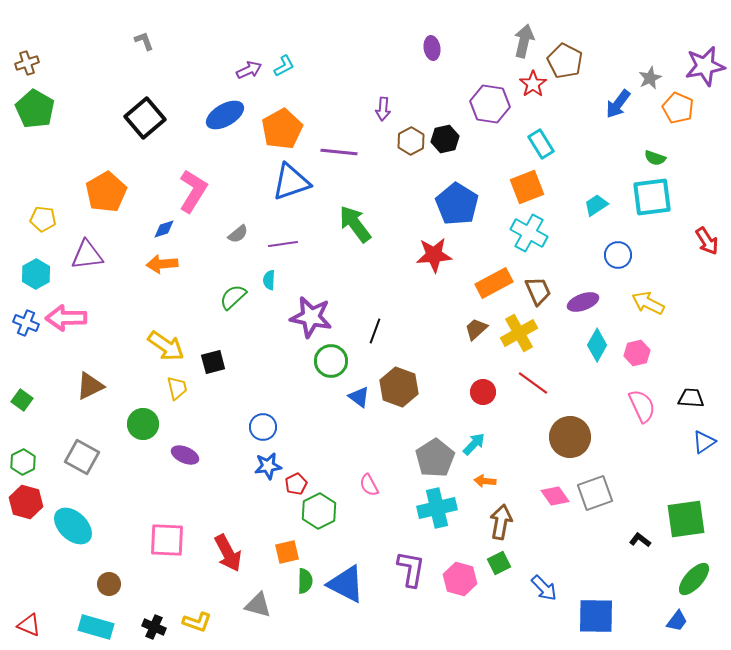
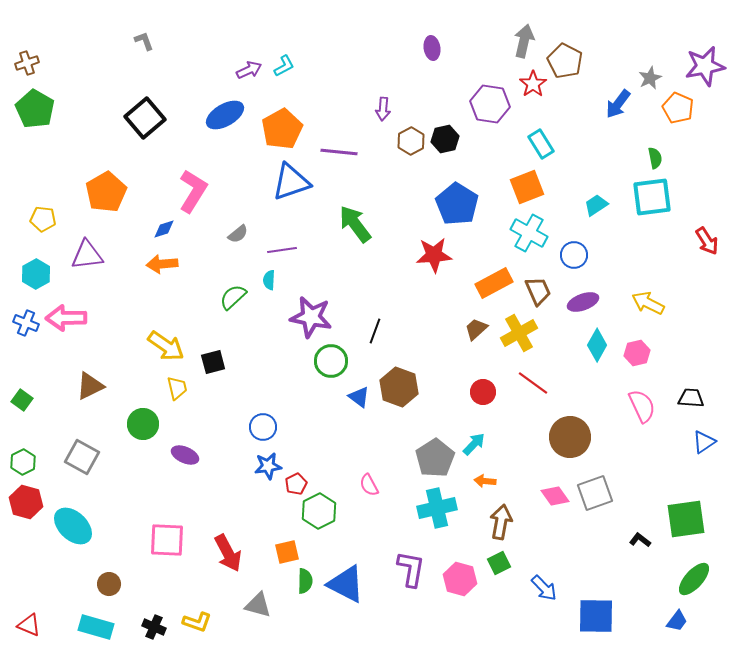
green semicircle at (655, 158): rotated 120 degrees counterclockwise
purple line at (283, 244): moved 1 px left, 6 px down
blue circle at (618, 255): moved 44 px left
